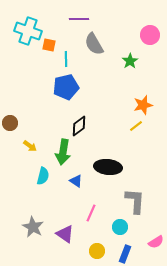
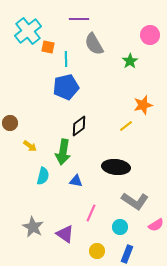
cyan cross: rotated 32 degrees clockwise
orange square: moved 1 px left, 2 px down
yellow line: moved 10 px left
black ellipse: moved 8 px right
blue triangle: rotated 24 degrees counterclockwise
gray L-shape: rotated 120 degrees clockwise
pink semicircle: moved 17 px up
blue rectangle: moved 2 px right
